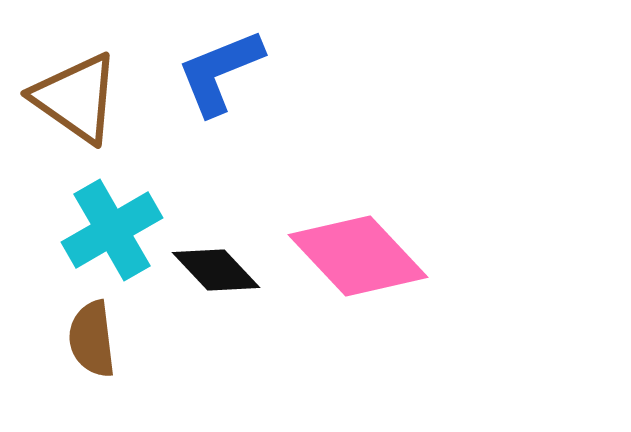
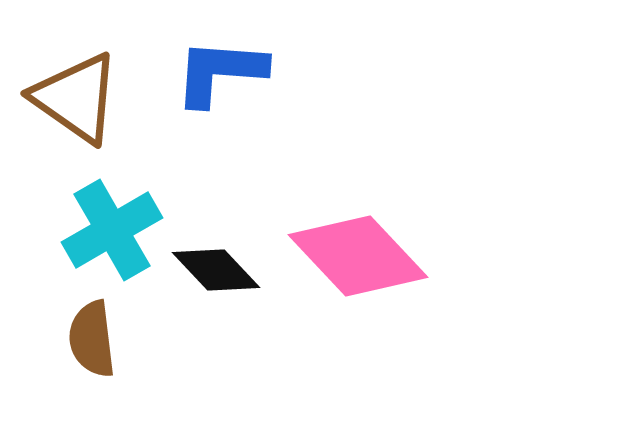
blue L-shape: rotated 26 degrees clockwise
